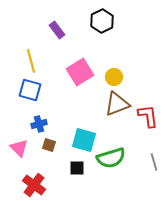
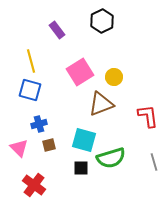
brown triangle: moved 16 px left
brown square: rotated 32 degrees counterclockwise
black square: moved 4 px right
